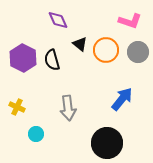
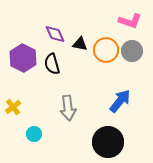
purple diamond: moved 3 px left, 14 px down
black triangle: rotated 28 degrees counterclockwise
gray circle: moved 6 px left, 1 px up
black semicircle: moved 4 px down
blue arrow: moved 2 px left, 2 px down
yellow cross: moved 4 px left; rotated 28 degrees clockwise
cyan circle: moved 2 px left
black circle: moved 1 px right, 1 px up
